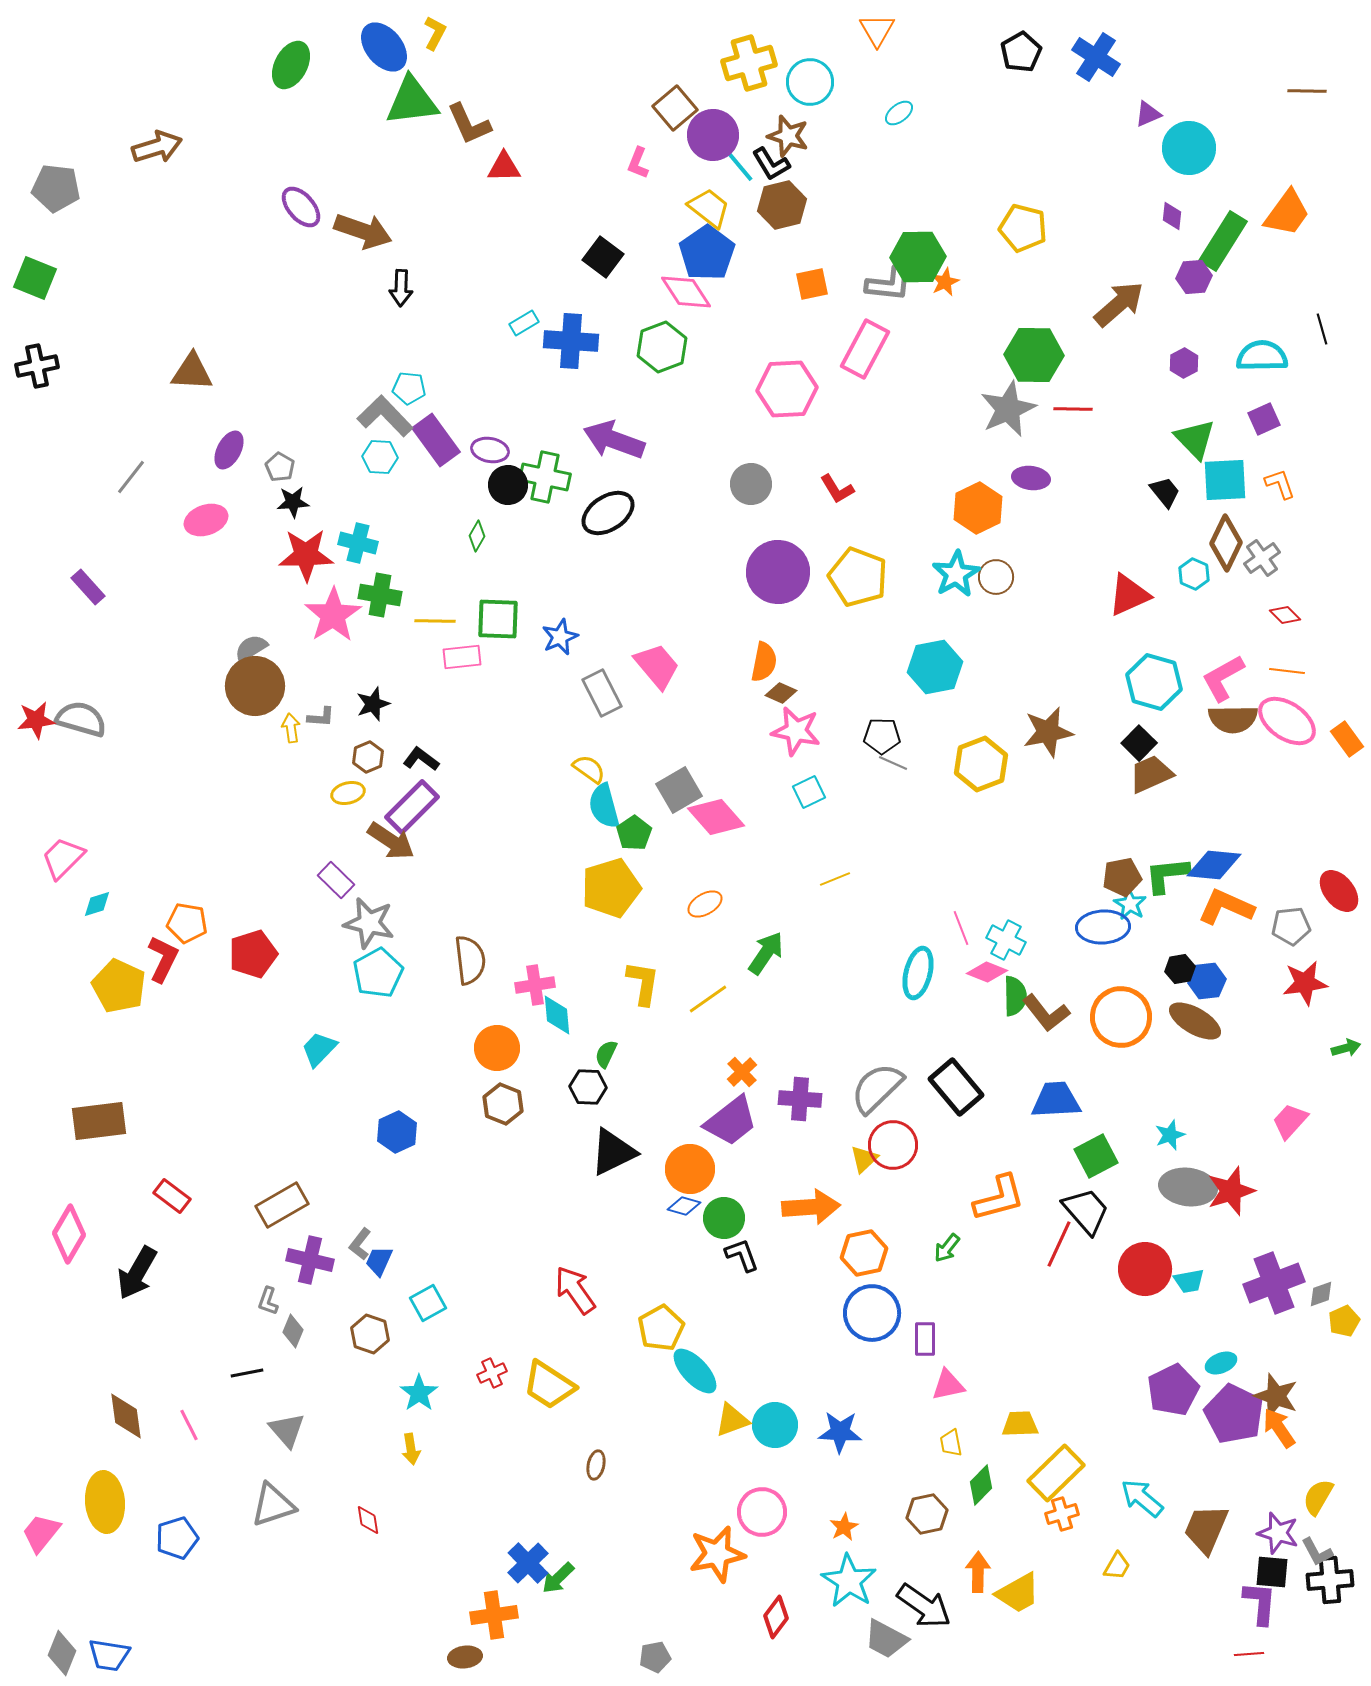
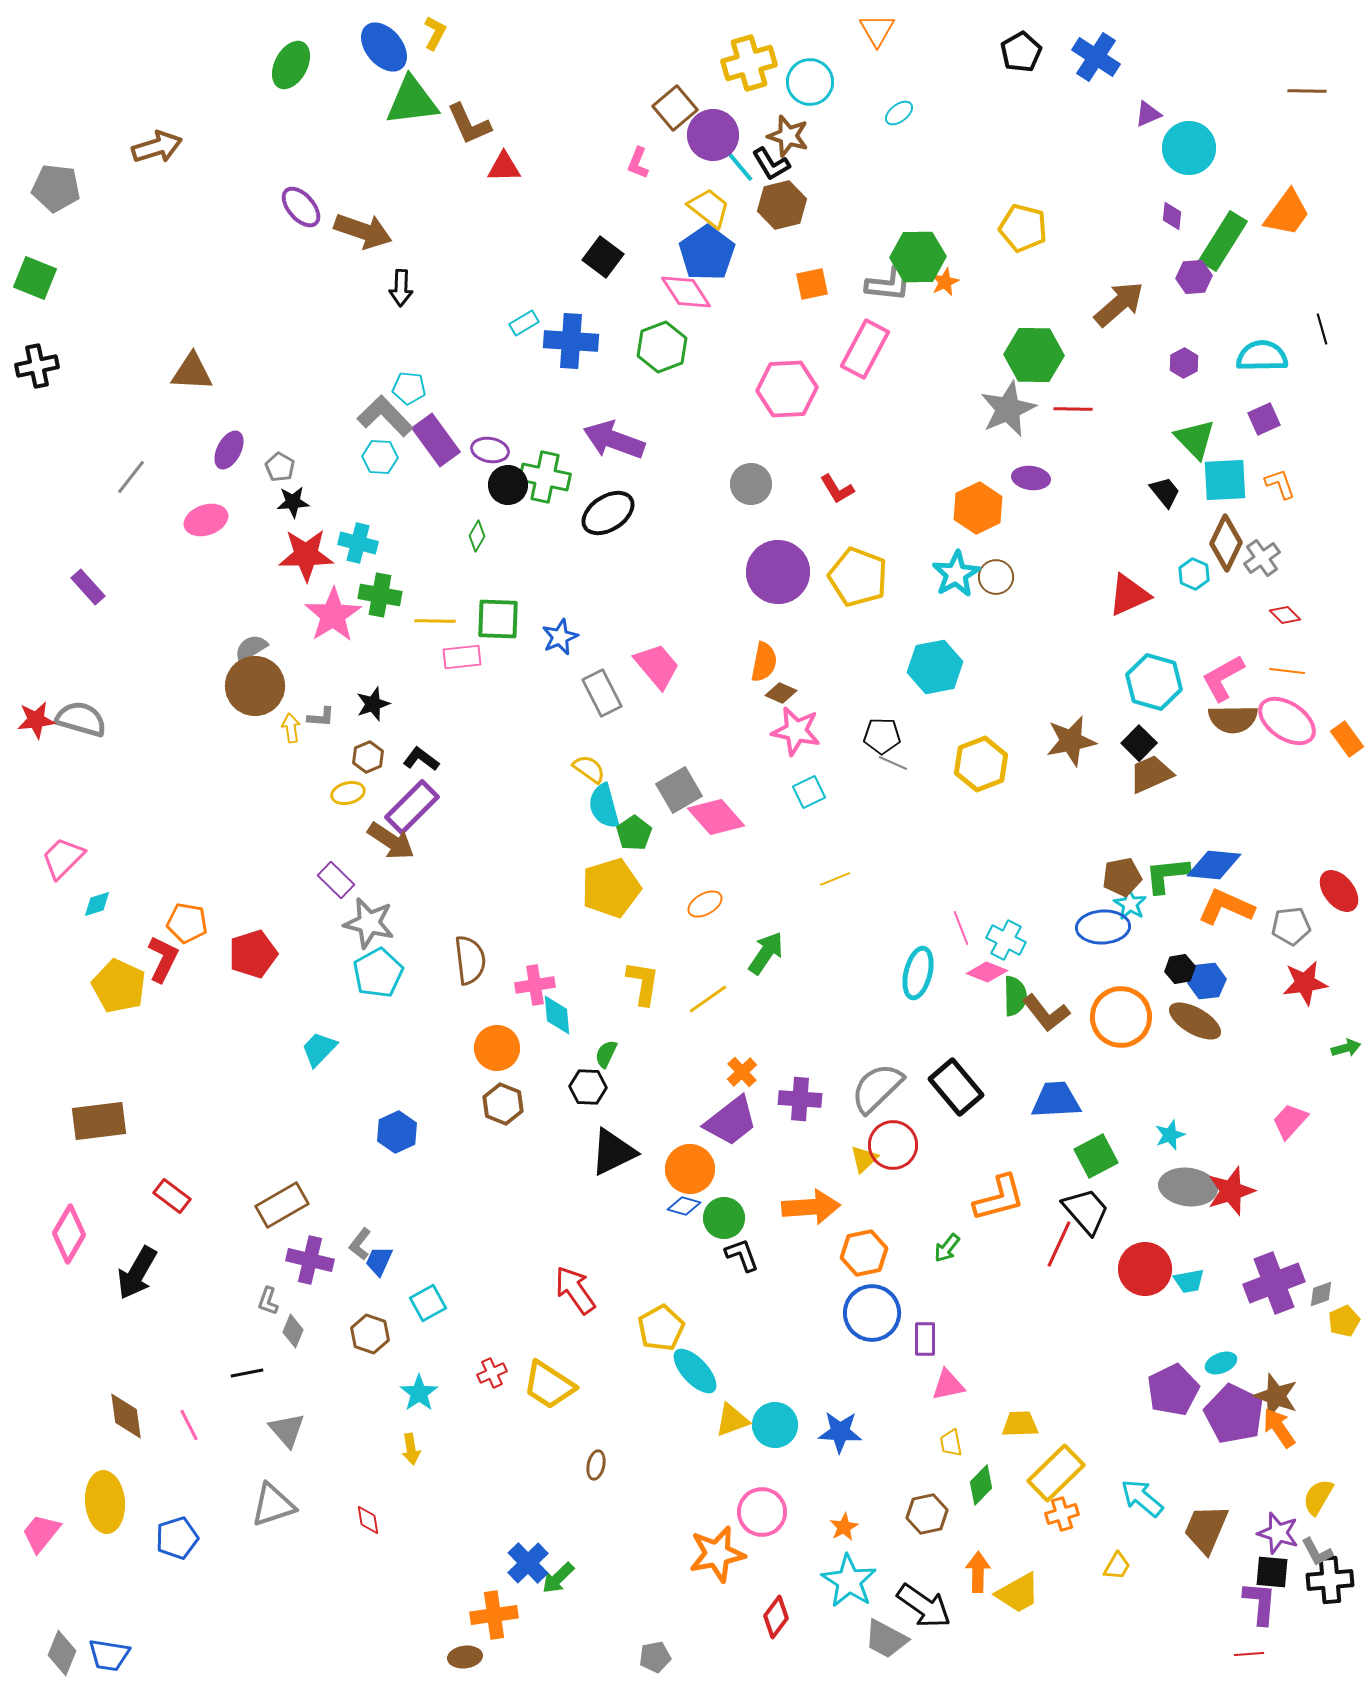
brown star at (1048, 732): moved 23 px right, 9 px down
